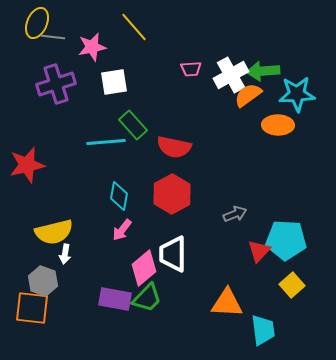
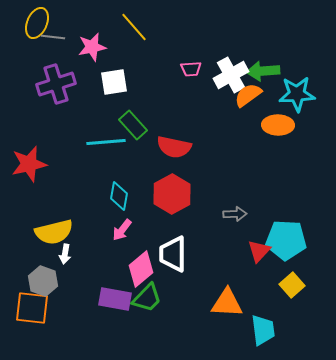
red star: moved 2 px right, 1 px up
gray arrow: rotated 20 degrees clockwise
pink diamond: moved 3 px left, 1 px down
